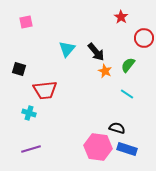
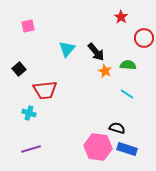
pink square: moved 2 px right, 4 px down
green semicircle: rotated 56 degrees clockwise
black square: rotated 32 degrees clockwise
